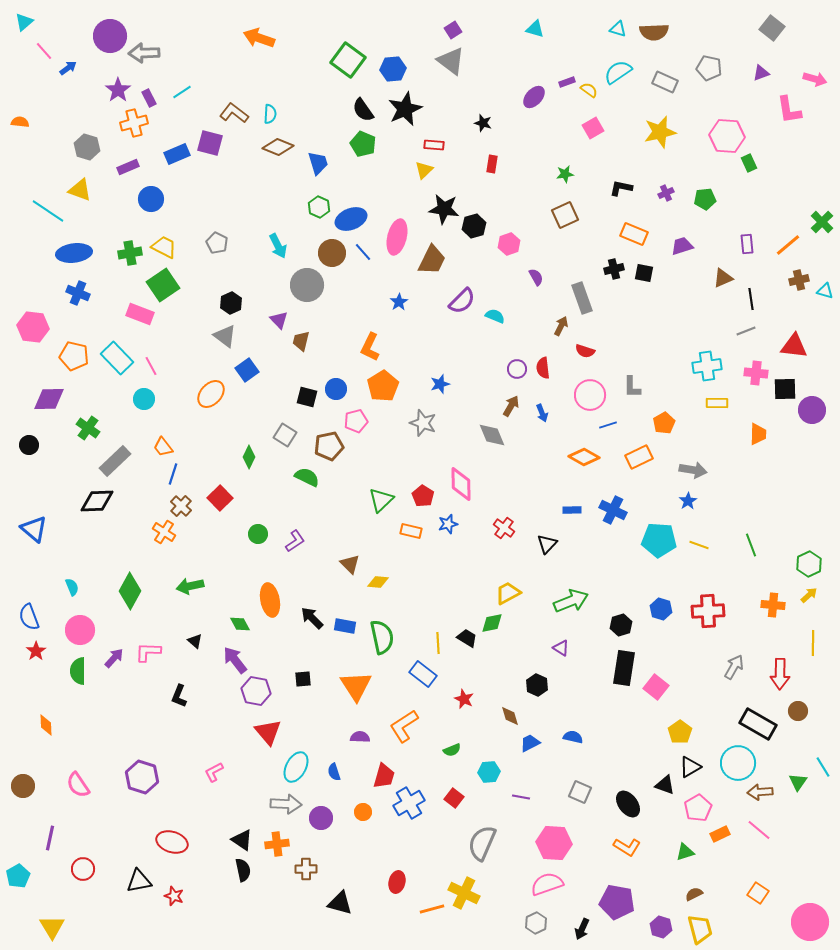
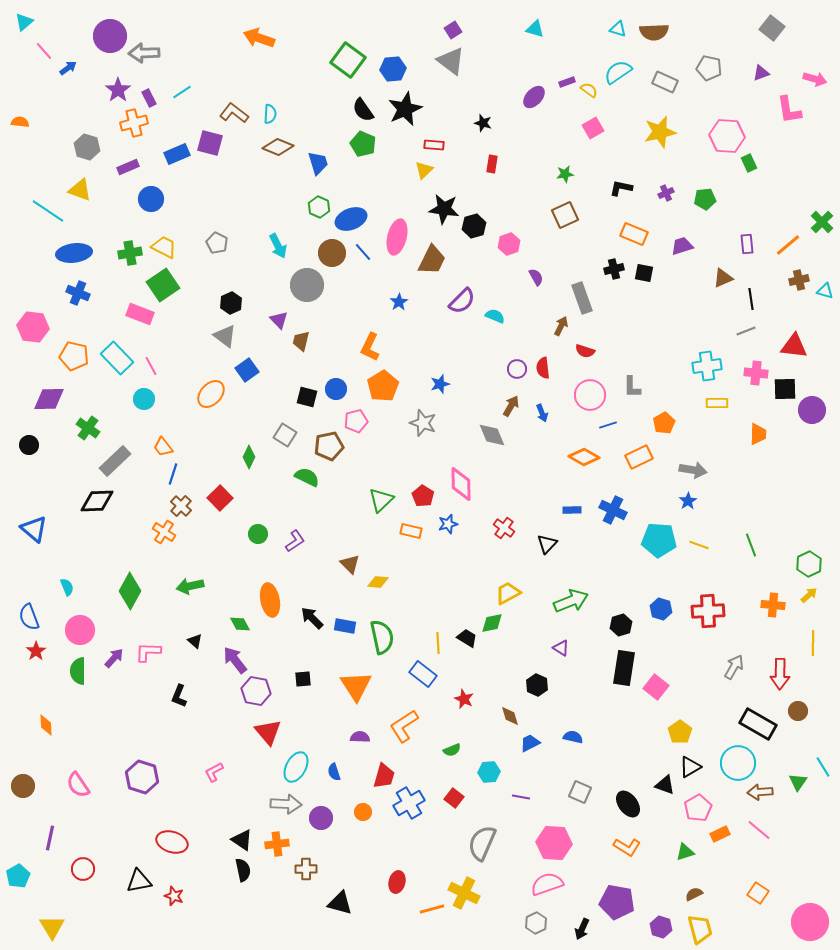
cyan semicircle at (72, 587): moved 5 px left
